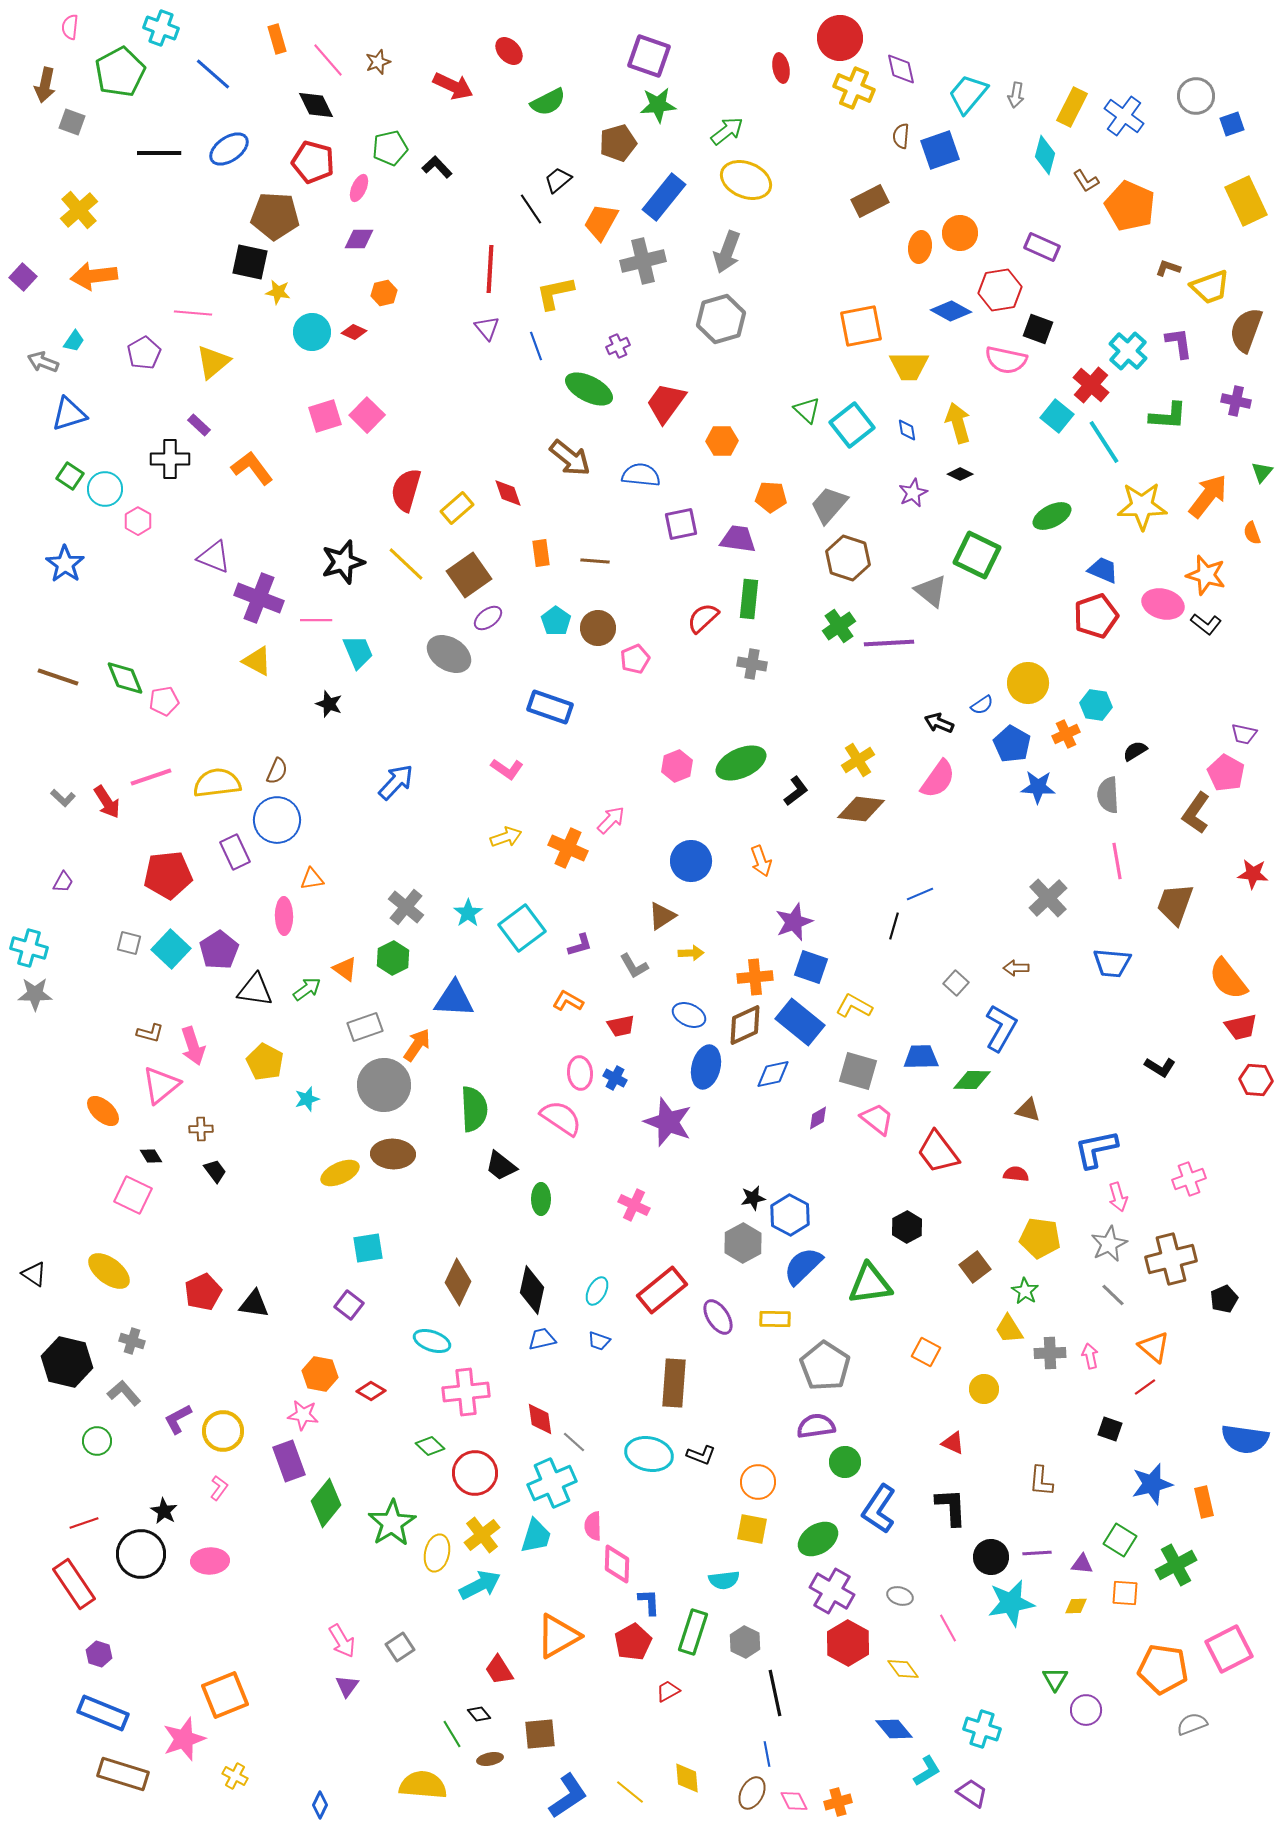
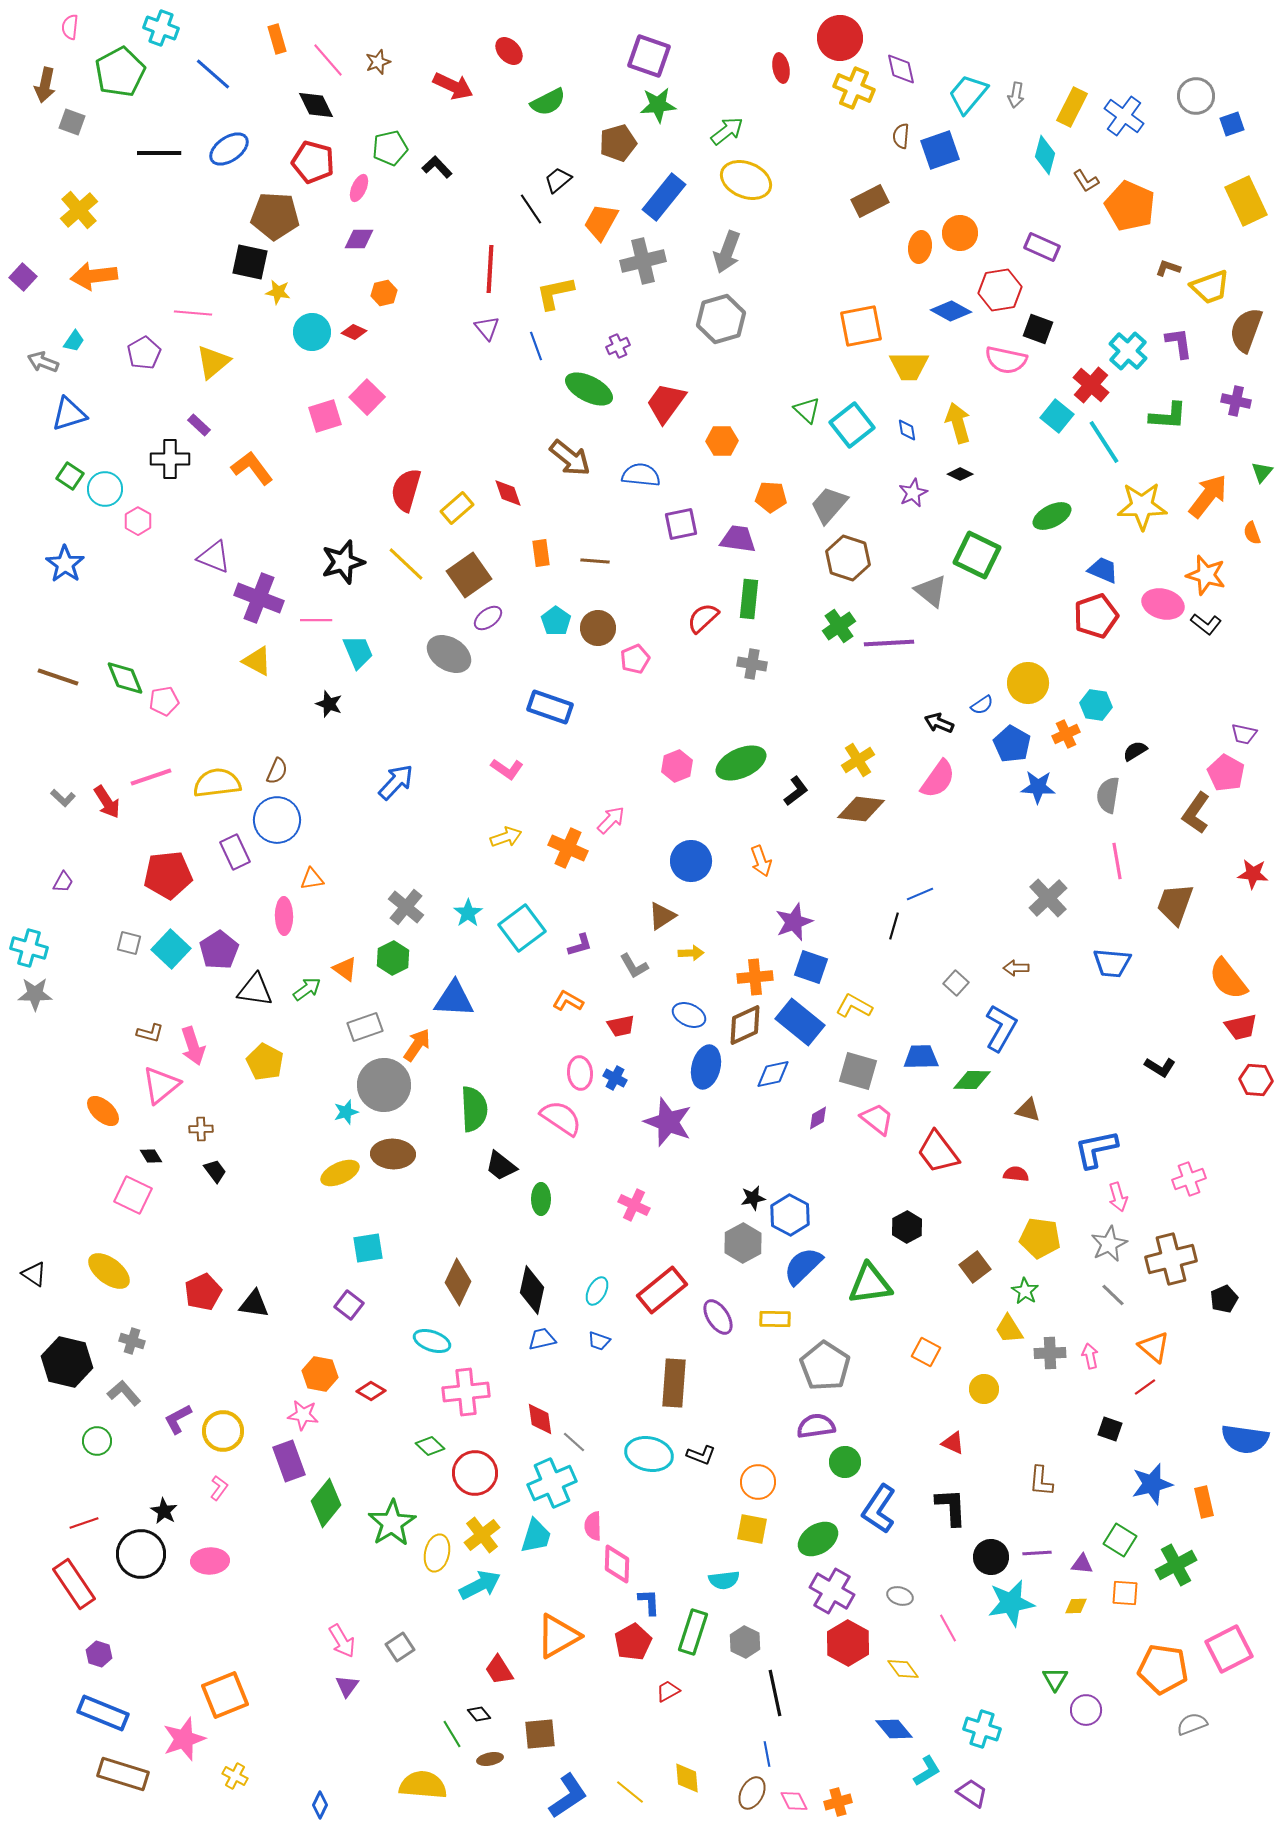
pink square at (367, 415): moved 18 px up
gray semicircle at (1108, 795): rotated 12 degrees clockwise
cyan star at (307, 1099): moved 39 px right, 13 px down
